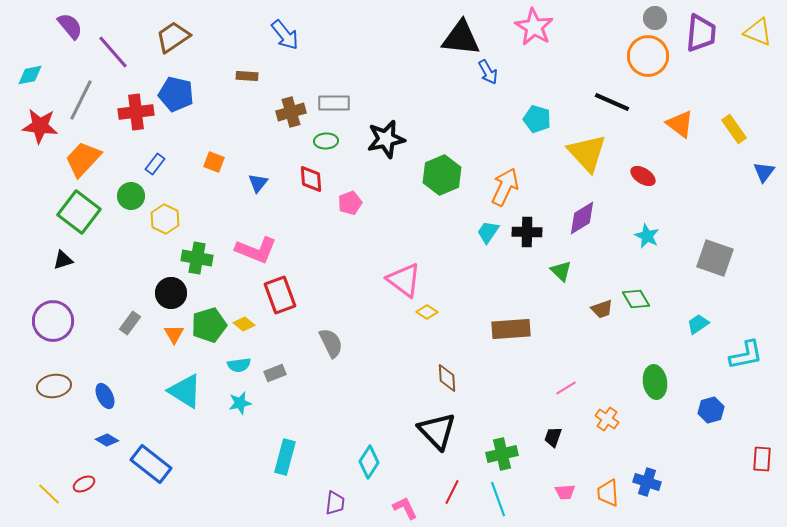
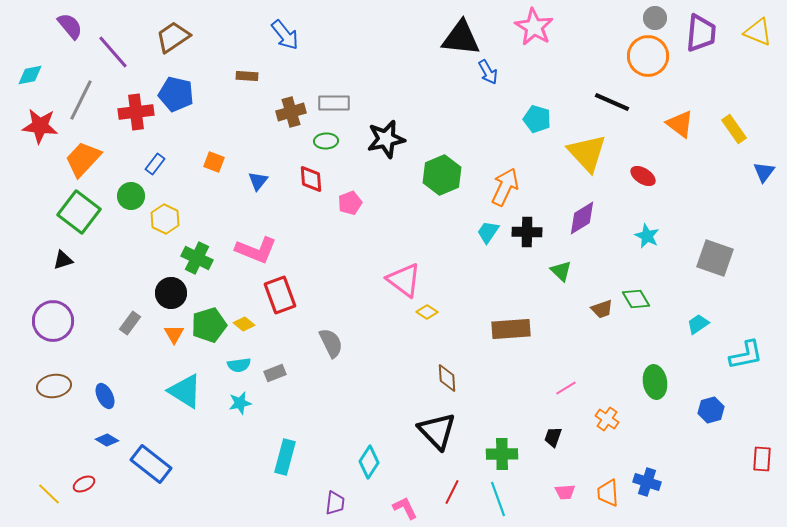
blue triangle at (258, 183): moved 2 px up
green cross at (197, 258): rotated 16 degrees clockwise
green cross at (502, 454): rotated 12 degrees clockwise
